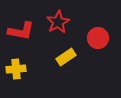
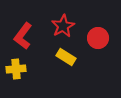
red star: moved 5 px right, 4 px down
red L-shape: moved 2 px right, 5 px down; rotated 116 degrees clockwise
yellow rectangle: rotated 66 degrees clockwise
